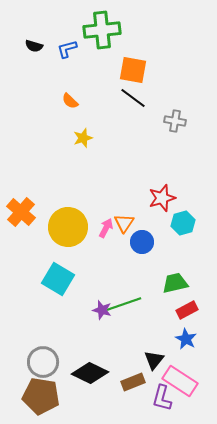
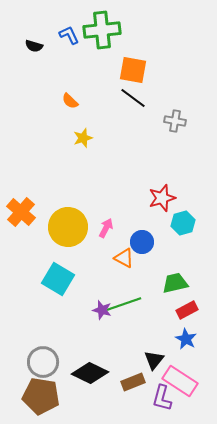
blue L-shape: moved 2 px right, 14 px up; rotated 80 degrees clockwise
orange triangle: moved 35 px down; rotated 35 degrees counterclockwise
